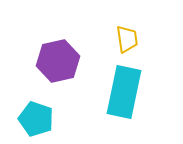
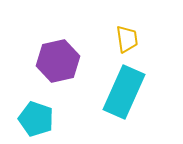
cyan rectangle: rotated 12 degrees clockwise
